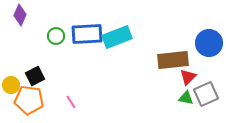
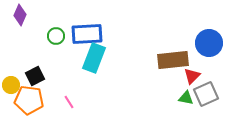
cyan rectangle: moved 23 px left, 21 px down; rotated 48 degrees counterclockwise
red triangle: moved 4 px right, 1 px up
pink line: moved 2 px left
